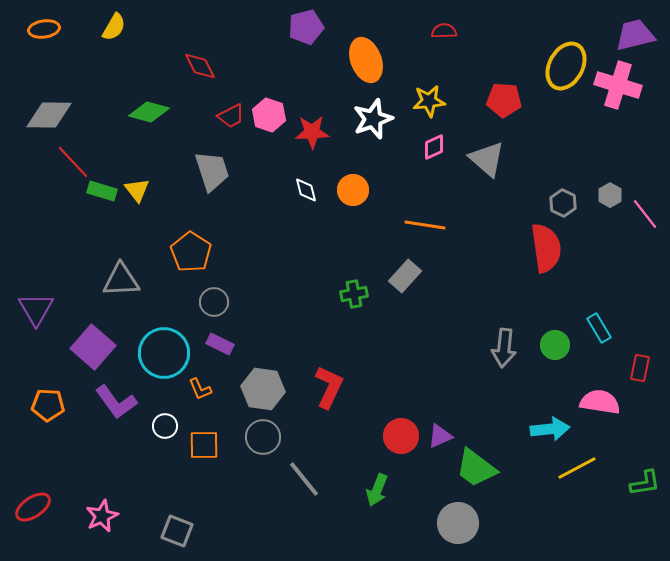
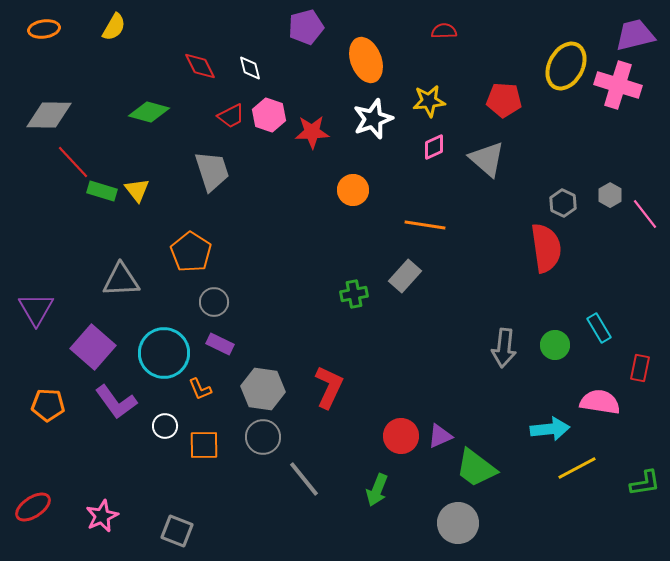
white diamond at (306, 190): moved 56 px left, 122 px up
